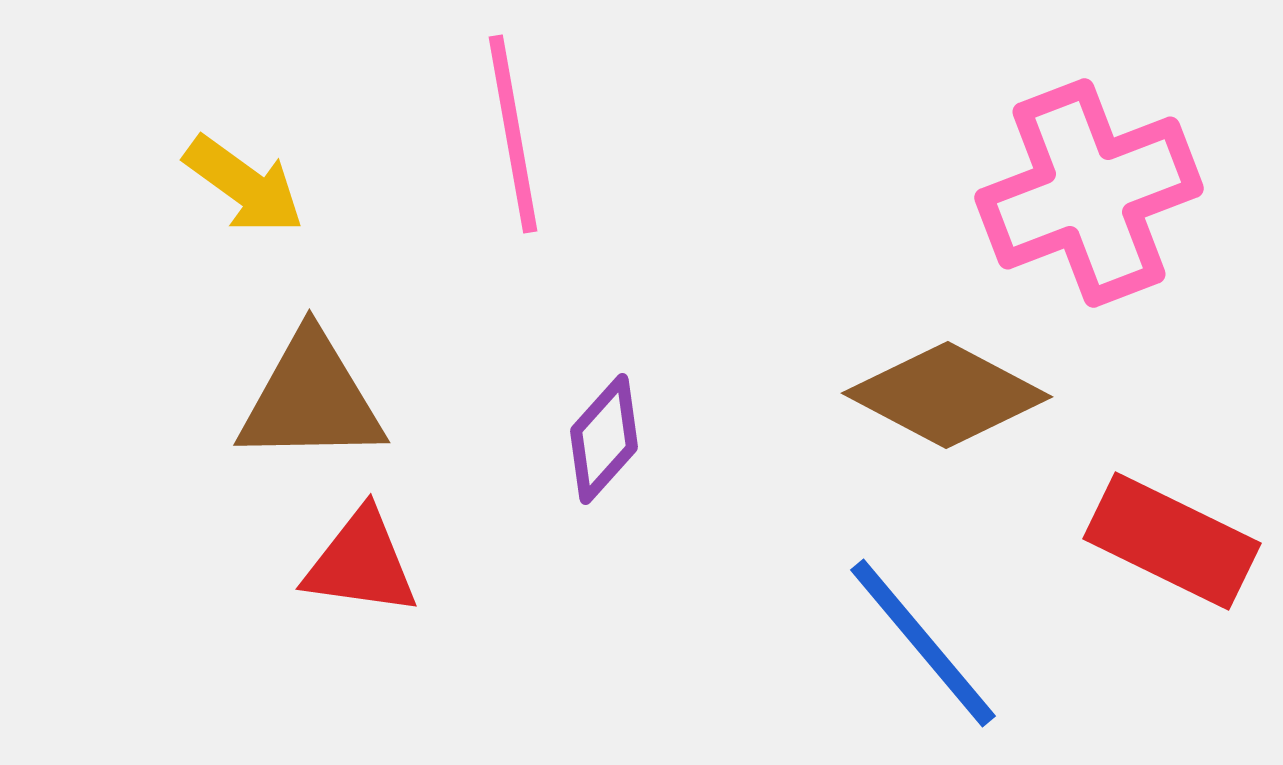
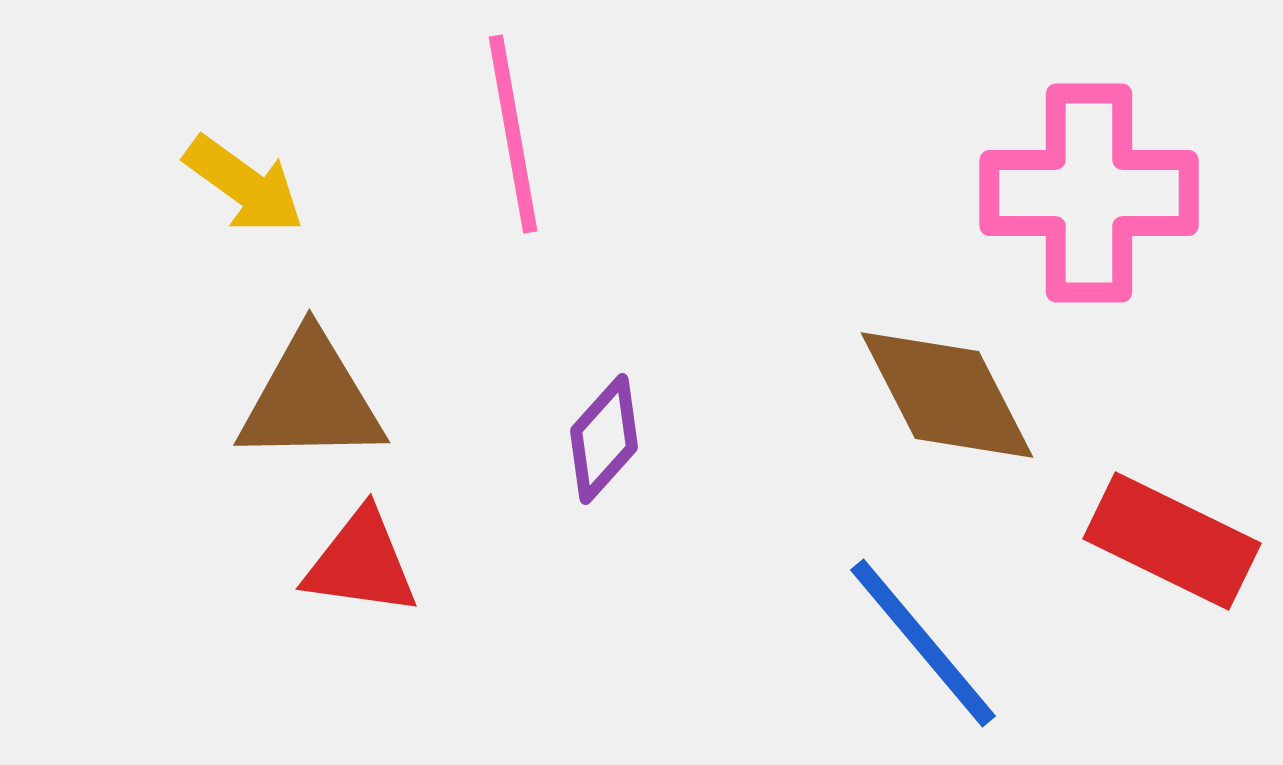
pink cross: rotated 21 degrees clockwise
brown diamond: rotated 35 degrees clockwise
